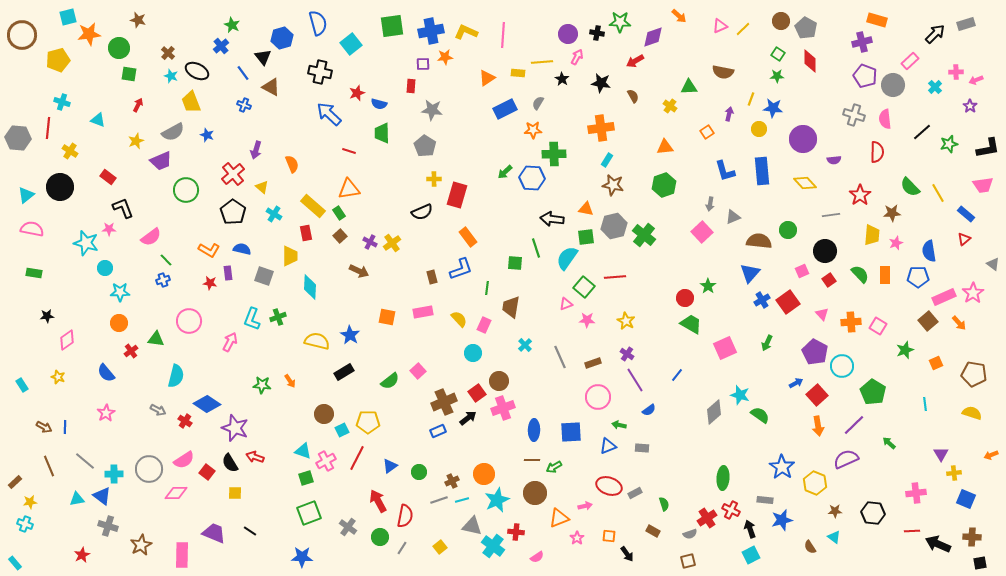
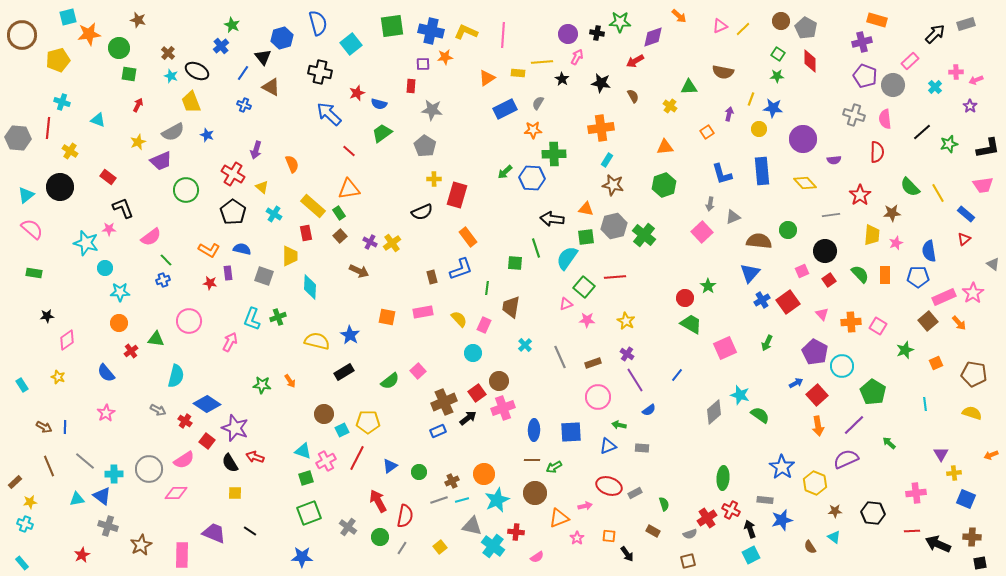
blue cross at (431, 31): rotated 25 degrees clockwise
blue line at (243, 73): rotated 70 degrees clockwise
green trapezoid at (382, 133): rotated 55 degrees clockwise
yellow star at (136, 141): moved 2 px right, 1 px down
red line at (349, 151): rotated 24 degrees clockwise
blue L-shape at (725, 171): moved 3 px left, 3 px down
red cross at (233, 174): rotated 20 degrees counterclockwise
pink semicircle at (32, 229): rotated 30 degrees clockwise
red square at (207, 472): moved 31 px up
cyan rectangle at (15, 563): moved 7 px right
